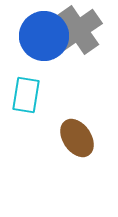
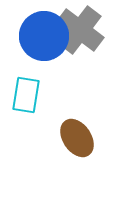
gray cross: moved 2 px right; rotated 18 degrees counterclockwise
